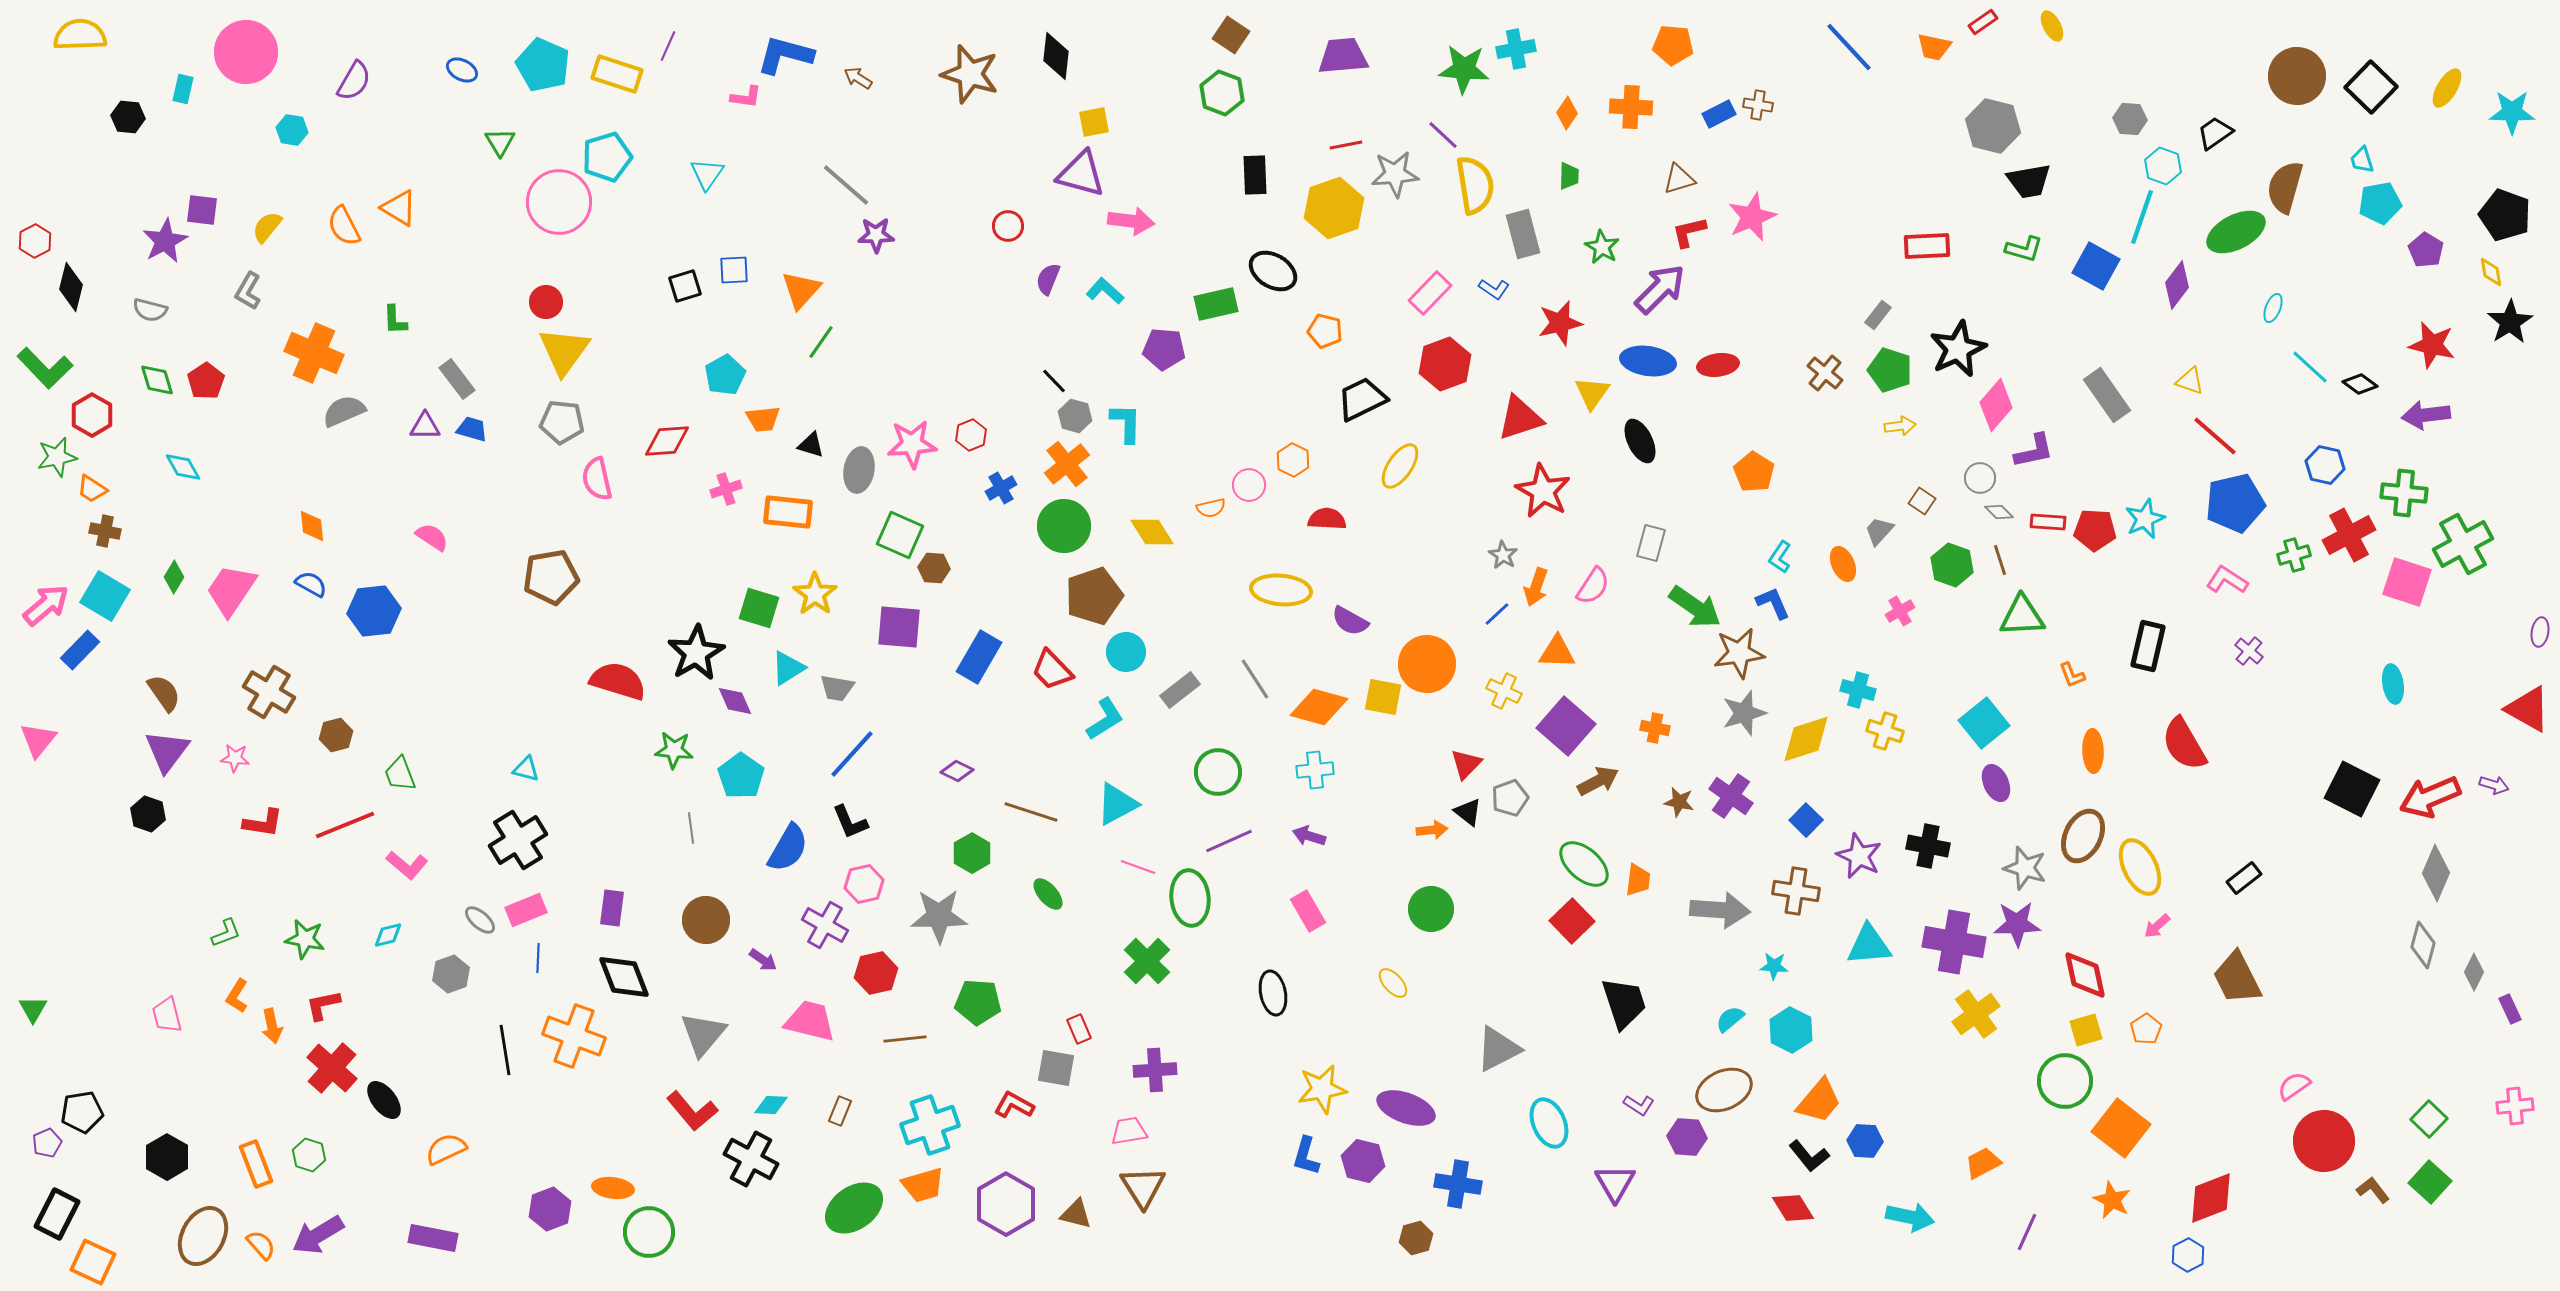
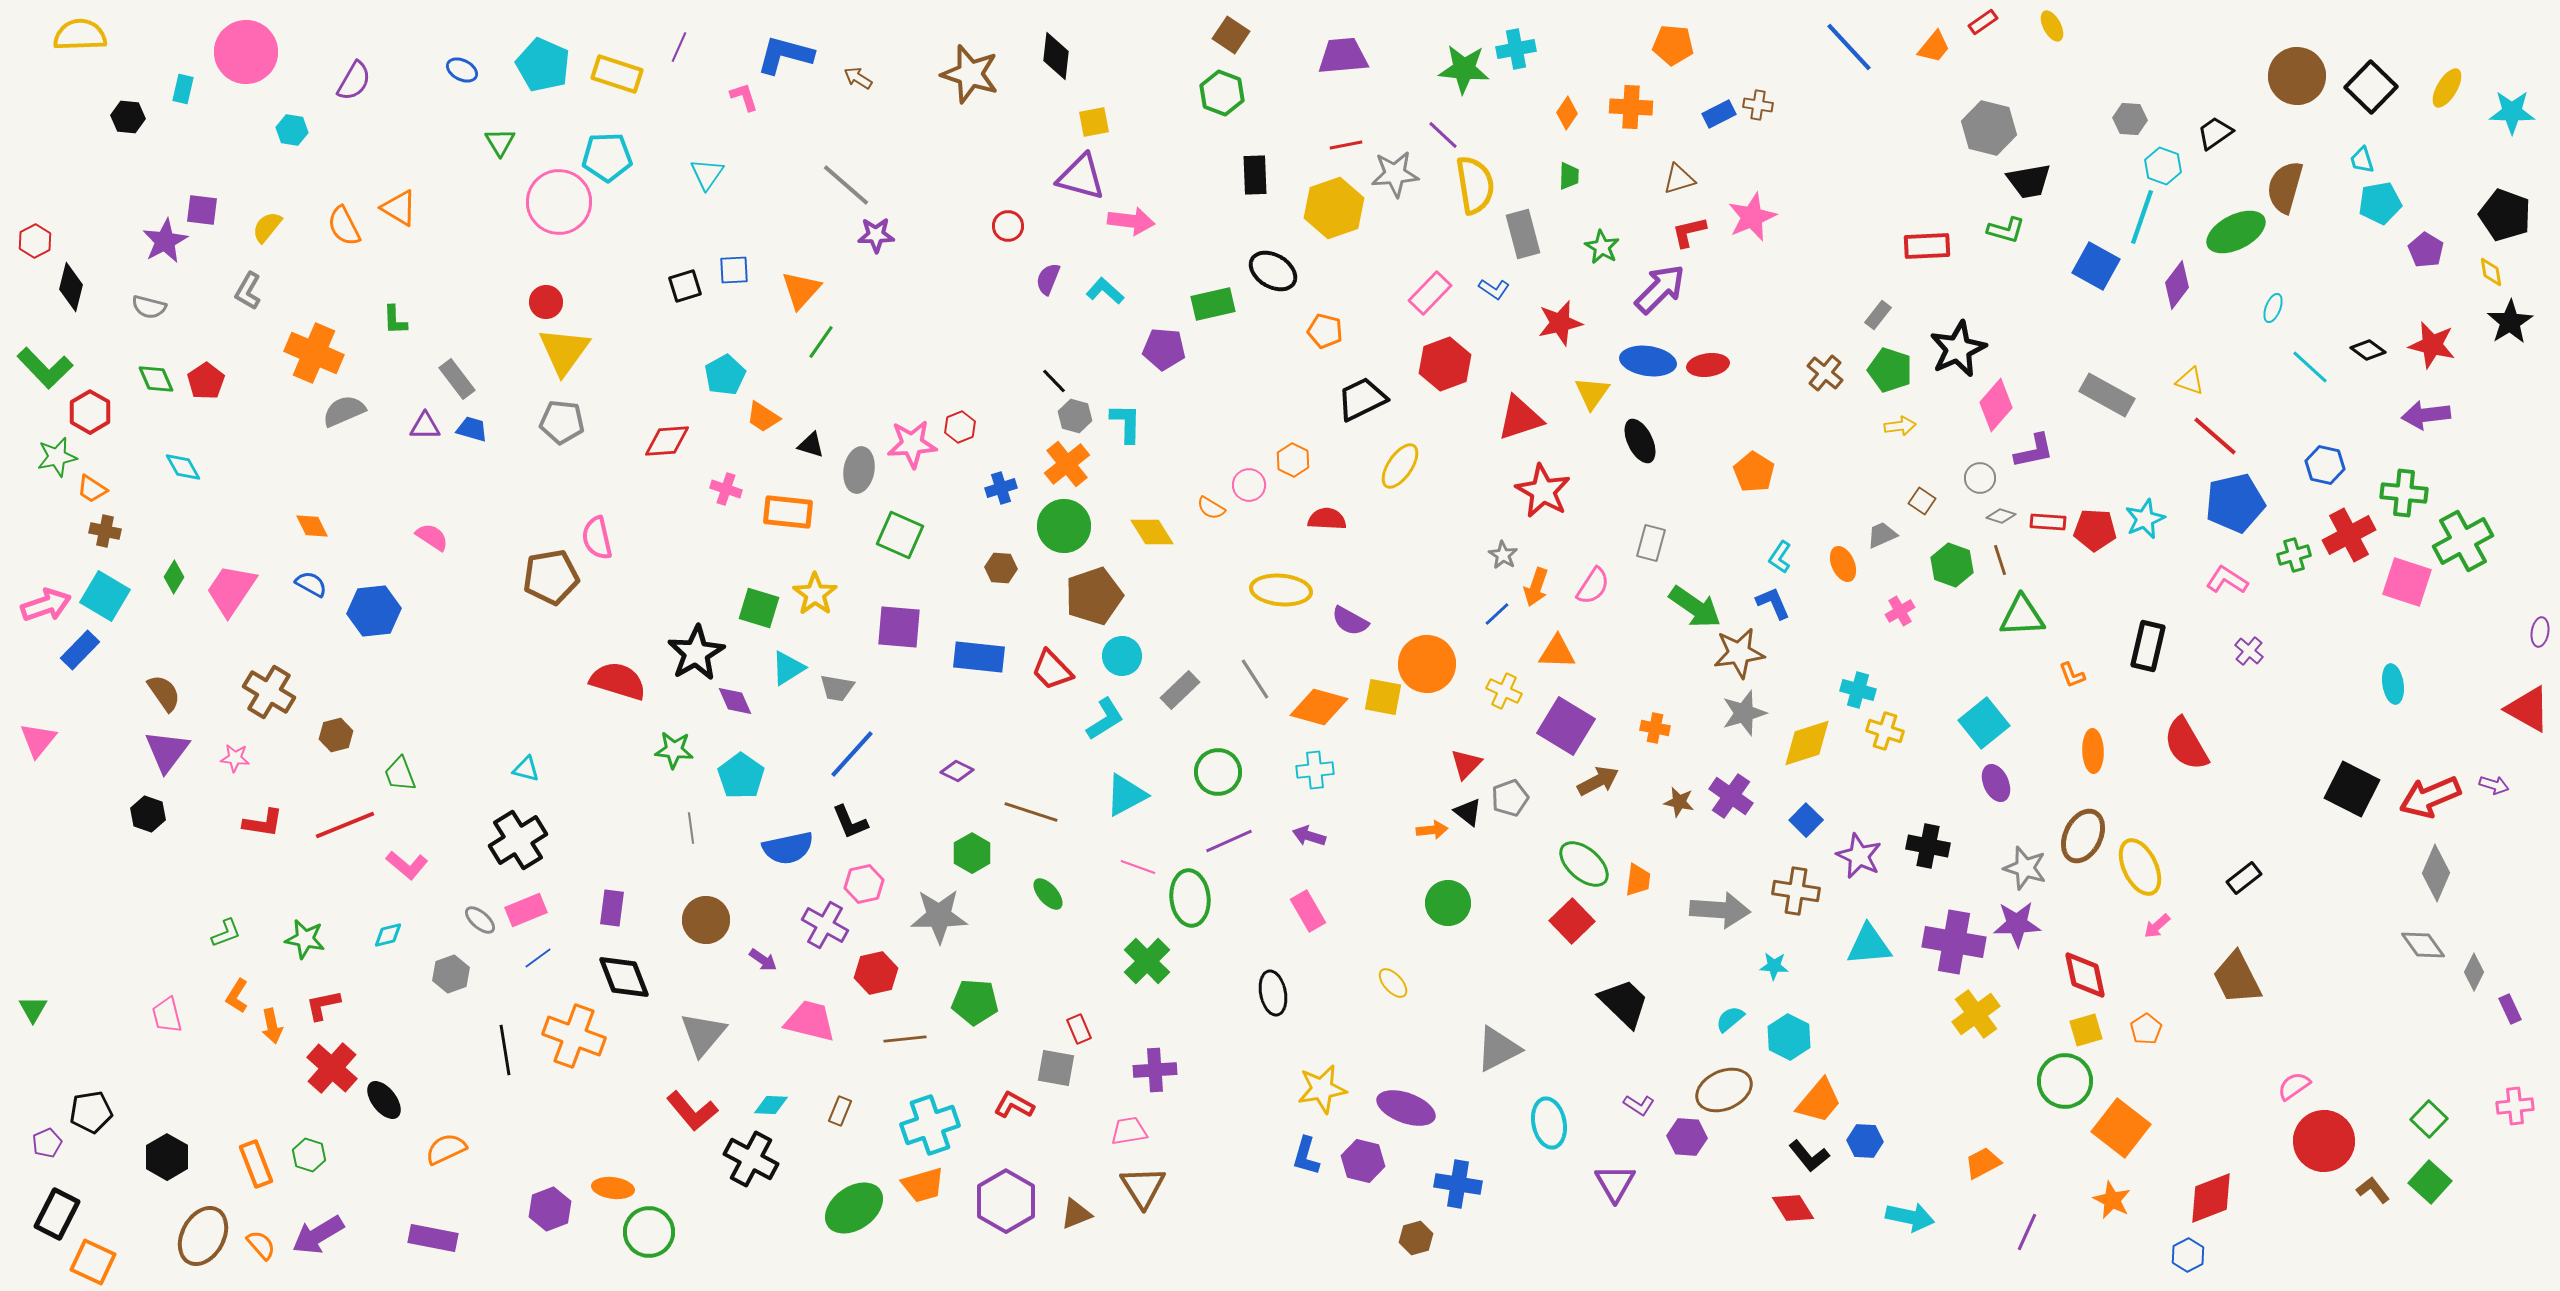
purple line at (668, 46): moved 11 px right, 1 px down
orange trapezoid at (1934, 47): rotated 63 degrees counterclockwise
pink L-shape at (746, 97): moved 2 px left; rotated 116 degrees counterclockwise
gray hexagon at (1993, 126): moved 4 px left, 2 px down
cyan pentagon at (607, 157): rotated 15 degrees clockwise
purple triangle at (1081, 174): moved 3 px down
green L-shape at (2024, 249): moved 18 px left, 19 px up
green rectangle at (1216, 304): moved 3 px left
gray semicircle at (150, 310): moved 1 px left, 3 px up
red ellipse at (1718, 365): moved 10 px left
green diamond at (157, 380): moved 1 px left, 1 px up; rotated 6 degrees counterclockwise
black diamond at (2360, 384): moved 8 px right, 34 px up
gray rectangle at (2107, 395): rotated 26 degrees counterclockwise
red hexagon at (92, 415): moved 2 px left, 3 px up
orange trapezoid at (763, 419): moved 2 px up; rotated 39 degrees clockwise
red hexagon at (971, 435): moved 11 px left, 8 px up
pink semicircle at (597, 479): moved 59 px down
blue cross at (1001, 488): rotated 12 degrees clockwise
pink cross at (726, 489): rotated 36 degrees clockwise
orange semicircle at (1211, 508): rotated 44 degrees clockwise
gray diamond at (1999, 512): moved 2 px right, 4 px down; rotated 28 degrees counterclockwise
orange diamond at (312, 526): rotated 20 degrees counterclockwise
gray trapezoid at (1879, 531): moved 3 px right, 4 px down; rotated 24 degrees clockwise
green cross at (2463, 544): moved 3 px up
brown hexagon at (934, 568): moved 67 px right
pink arrow at (46, 605): rotated 21 degrees clockwise
cyan circle at (1126, 652): moved 4 px left, 4 px down
blue rectangle at (979, 657): rotated 66 degrees clockwise
gray rectangle at (1180, 690): rotated 6 degrees counterclockwise
purple square at (1566, 726): rotated 10 degrees counterclockwise
yellow diamond at (1806, 739): moved 1 px right, 4 px down
red semicircle at (2184, 744): moved 2 px right
cyan triangle at (1117, 804): moved 9 px right, 9 px up
blue semicircle at (788, 848): rotated 48 degrees clockwise
green circle at (1431, 909): moved 17 px right, 6 px up
gray diamond at (2423, 945): rotated 51 degrees counterclockwise
blue line at (538, 958): rotated 52 degrees clockwise
green pentagon at (978, 1002): moved 3 px left
black trapezoid at (1624, 1003): rotated 28 degrees counterclockwise
cyan hexagon at (1791, 1030): moved 2 px left, 7 px down
black pentagon at (82, 1112): moved 9 px right
cyan ellipse at (1549, 1123): rotated 12 degrees clockwise
purple hexagon at (1006, 1204): moved 3 px up
brown triangle at (1076, 1214): rotated 36 degrees counterclockwise
